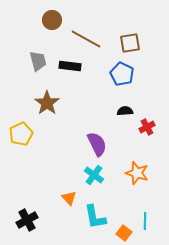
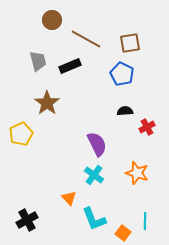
black rectangle: rotated 30 degrees counterclockwise
cyan L-shape: moved 1 px left, 2 px down; rotated 12 degrees counterclockwise
orange square: moved 1 px left
